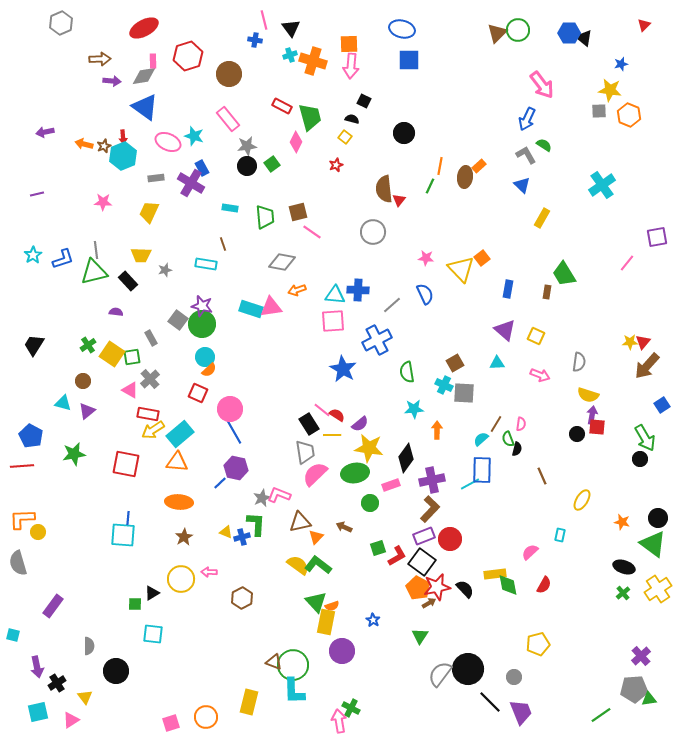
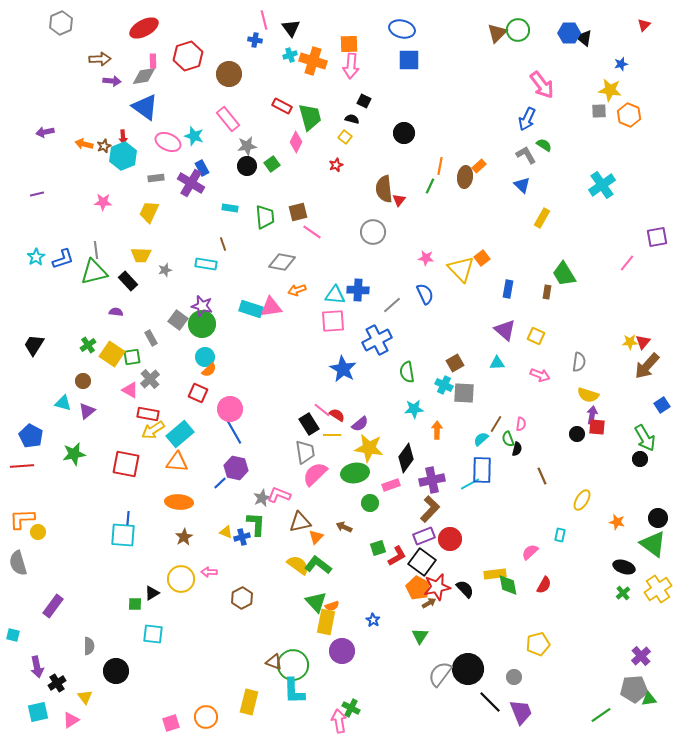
cyan star at (33, 255): moved 3 px right, 2 px down
orange star at (622, 522): moved 5 px left
